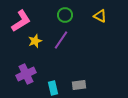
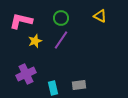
green circle: moved 4 px left, 3 px down
pink L-shape: rotated 135 degrees counterclockwise
